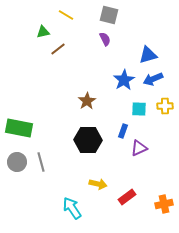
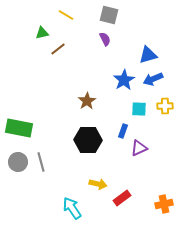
green triangle: moved 1 px left, 1 px down
gray circle: moved 1 px right
red rectangle: moved 5 px left, 1 px down
